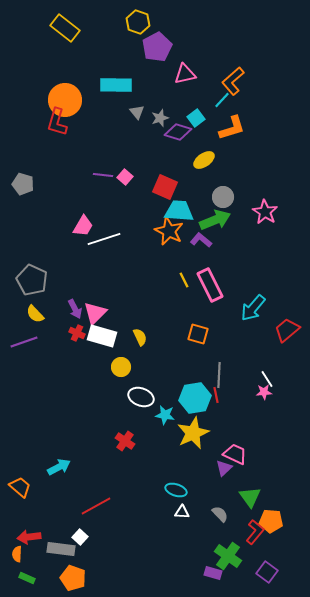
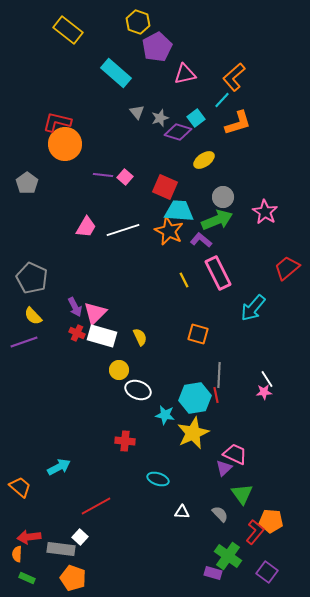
yellow rectangle at (65, 28): moved 3 px right, 2 px down
orange L-shape at (233, 81): moved 1 px right, 4 px up
cyan rectangle at (116, 85): moved 12 px up; rotated 40 degrees clockwise
orange circle at (65, 100): moved 44 px down
red L-shape at (57, 122): rotated 88 degrees clockwise
orange L-shape at (232, 128): moved 6 px right, 5 px up
gray pentagon at (23, 184): moved 4 px right, 1 px up; rotated 20 degrees clockwise
green arrow at (215, 220): moved 2 px right
pink trapezoid at (83, 226): moved 3 px right, 1 px down
white line at (104, 239): moved 19 px right, 9 px up
gray pentagon at (32, 280): moved 2 px up
pink rectangle at (210, 285): moved 8 px right, 12 px up
purple arrow at (75, 309): moved 2 px up
yellow semicircle at (35, 314): moved 2 px left, 2 px down
red trapezoid at (287, 330): moved 62 px up
yellow circle at (121, 367): moved 2 px left, 3 px down
white ellipse at (141, 397): moved 3 px left, 7 px up
red cross at (125, 441): rotated 30 degrees counterclockwise
cyan ellipse at (176, 490): moved 18 px left, 11 px up
green triangle at (250, 497): moved 8 px left, 3 px up
